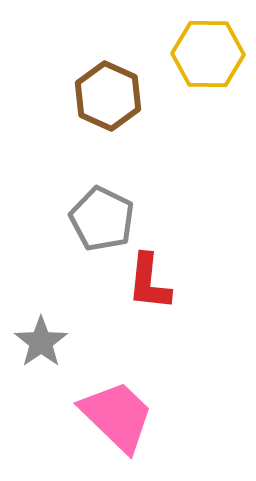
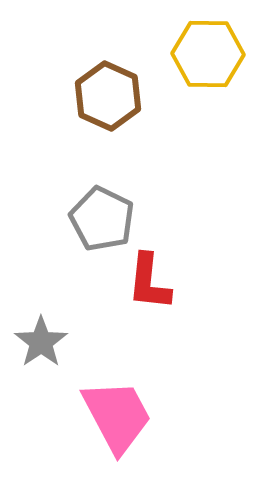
pink trapezoid: rotated 18 degrees clockwise
